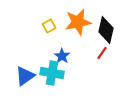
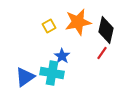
blue triangle: moved 1 px down
